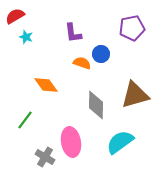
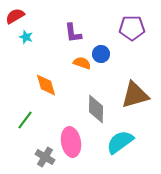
purple pentagon: rotated 10 degrees clockwise
orange diamond: rotated 20 degrees clockwise
gray diamond: moved 4 px down
